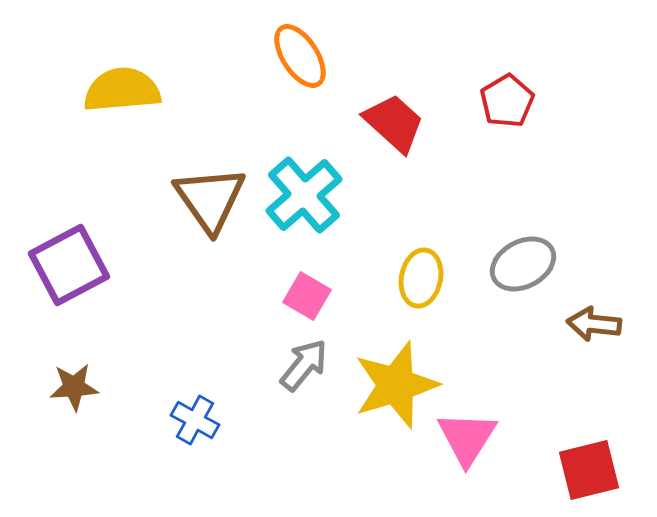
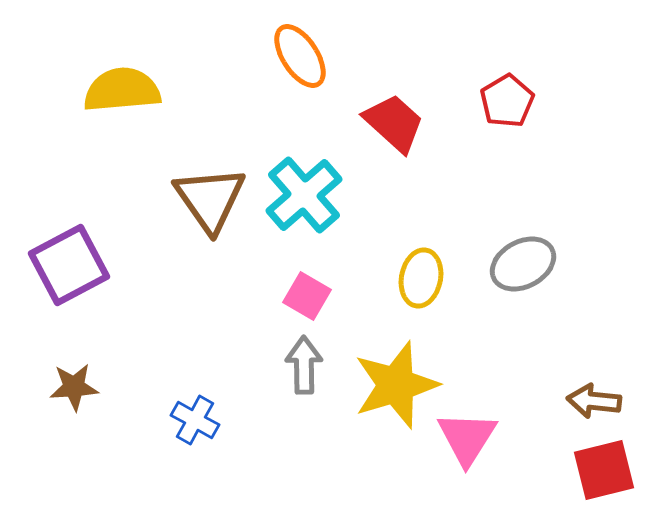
brown arrow: moved 77 px down
gray arrow: rotated 40 degrees counterclockwise
red square: moved 15 px right
